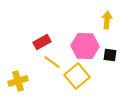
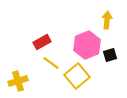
pink hexagon: moved 2 px right, 1 px up; rotated 24 degrees counterclockwise
black square: rotated 24 degrees counterclockwise
yellow line: moved 1 px left, 1 px down
